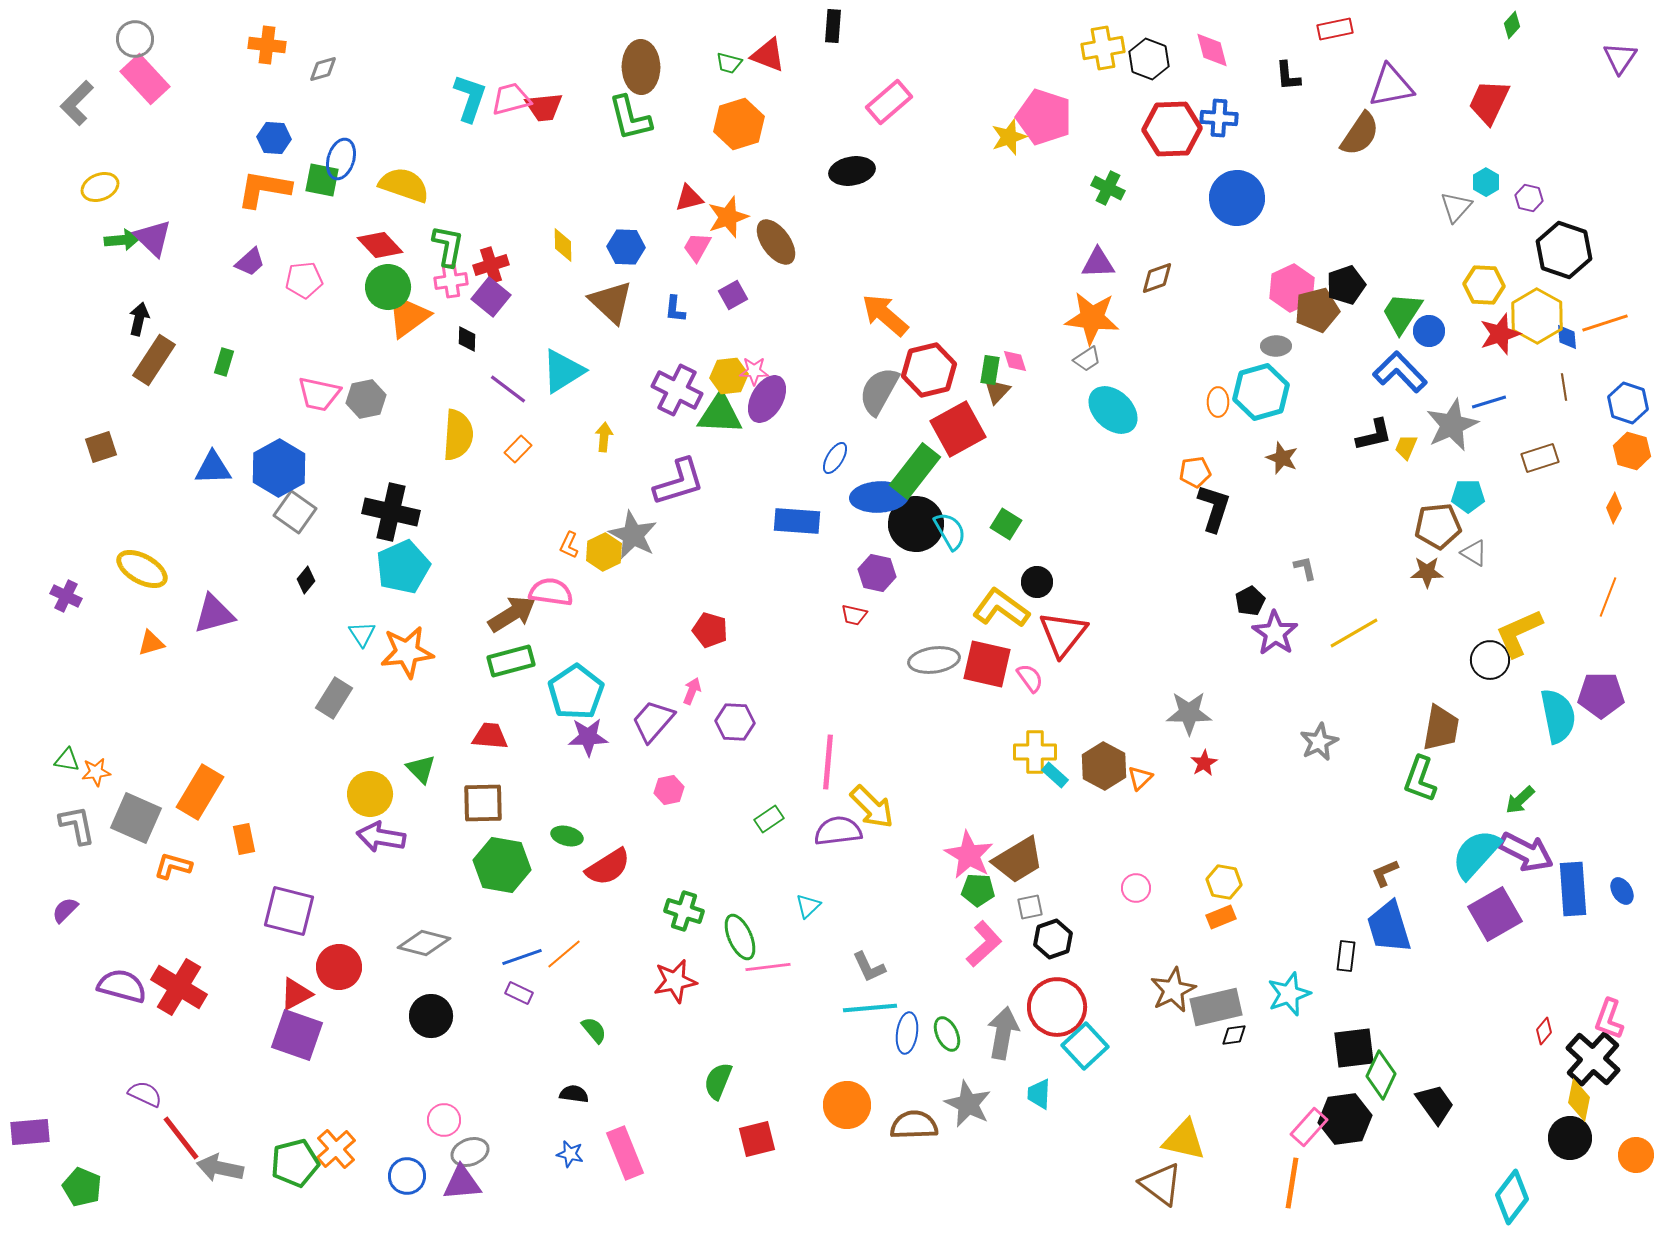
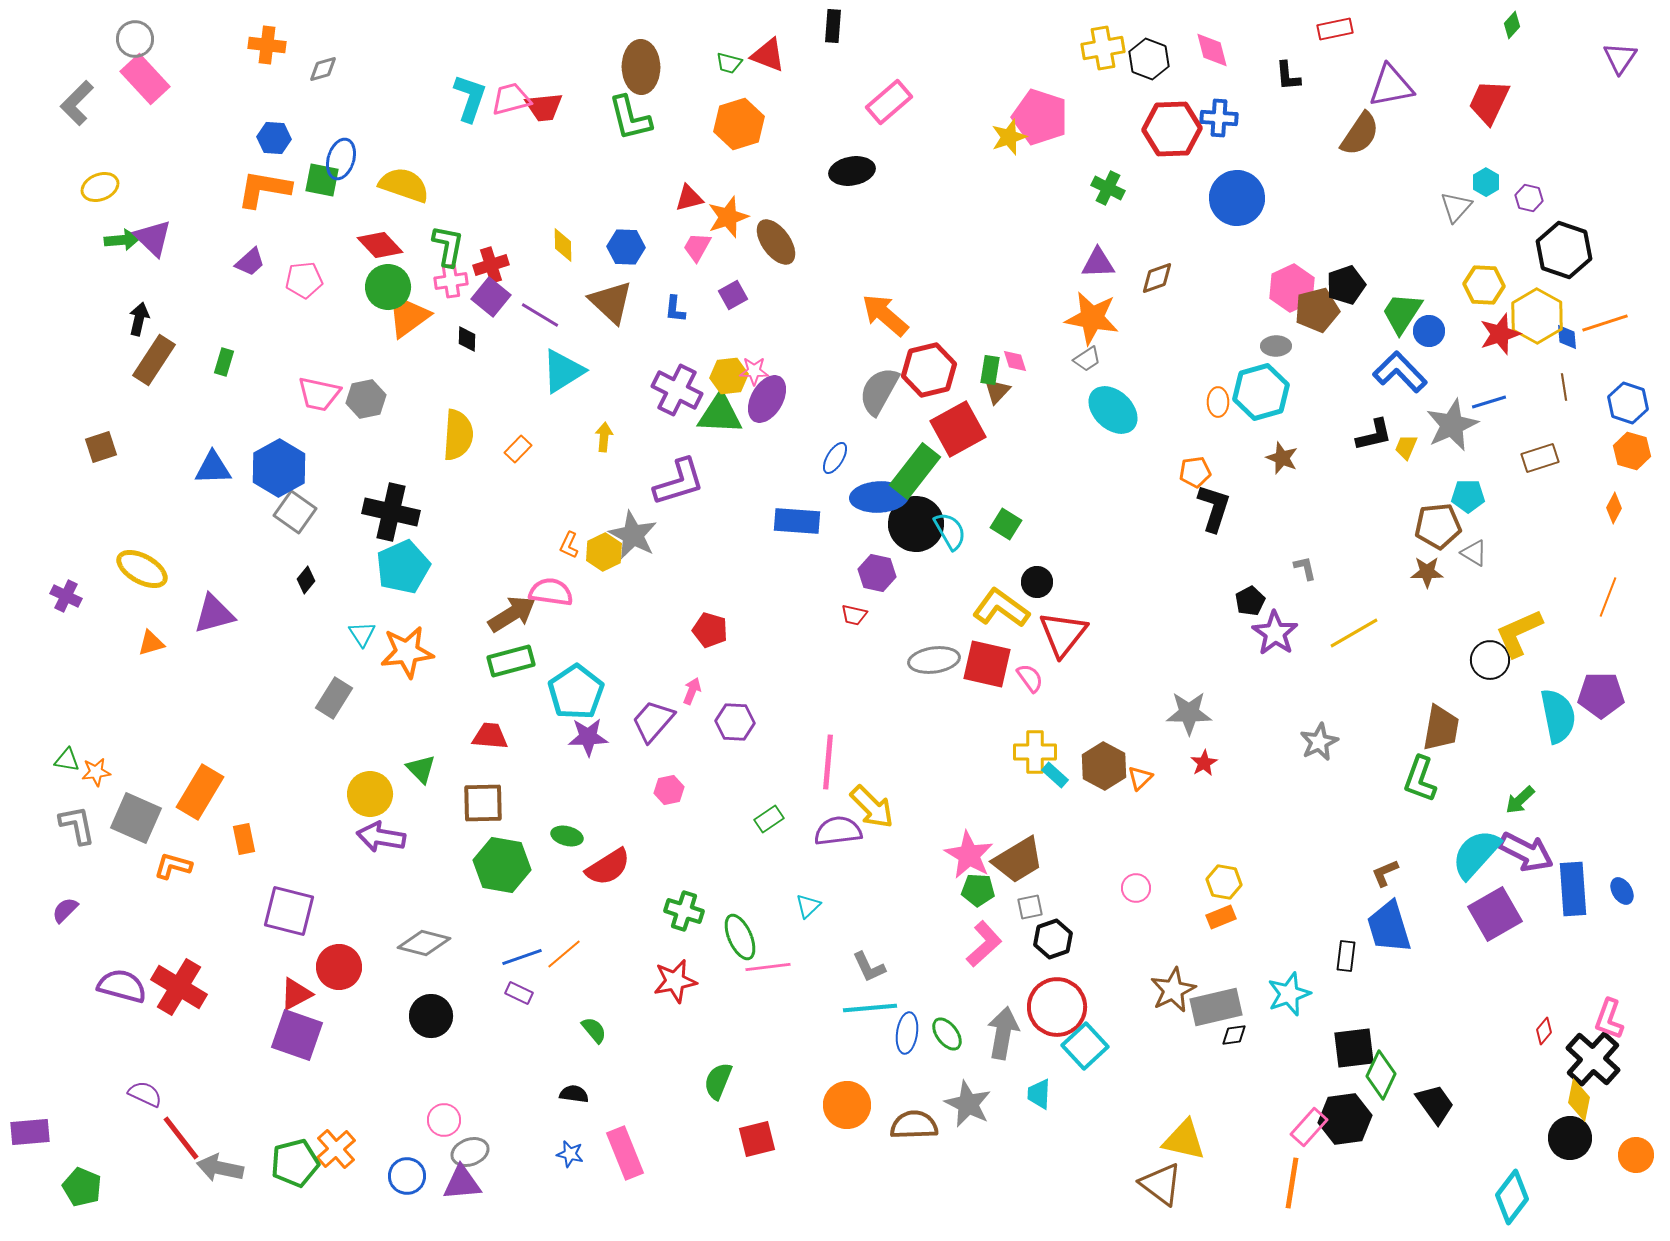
pink pentagon at (1044, 117): moved 4 px left
orange star at (1092, 318): rotated 4 degrees clockwise
purple line at (508, 389): moved 32 px right, 74 px up; rotated 6 degrees counterclockwise
green ellipse at (947, 1034): rotated 12 degrees counterclockwise
